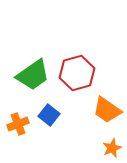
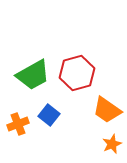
green trapezoid: rotated 6 degrees clockwise
orange star: moved 4 px up
